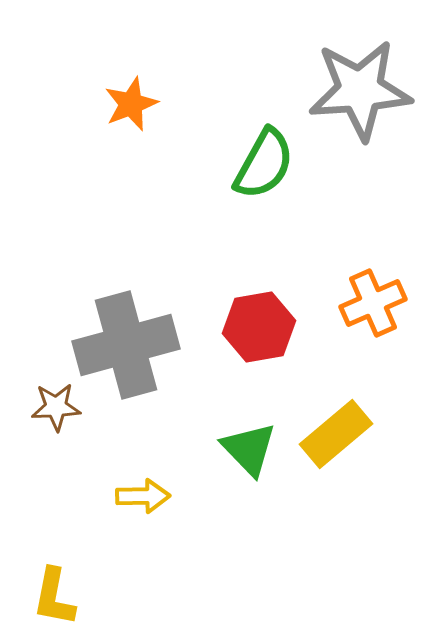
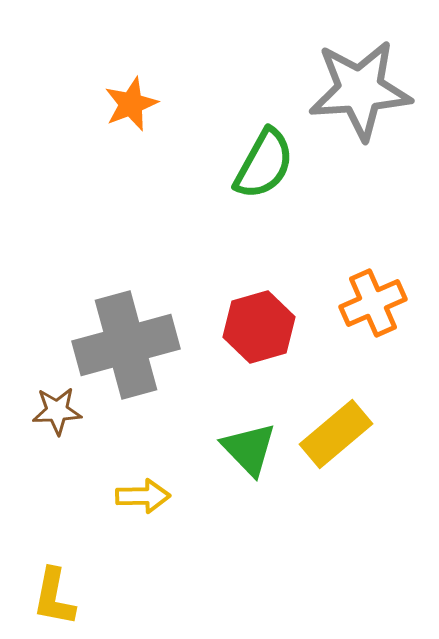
red hexagon: rotated 6 degrees counterclockwise
brown star: moved 1 px right, 4 px down
